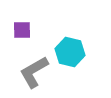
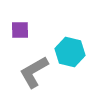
purple square: moved 2 px left
